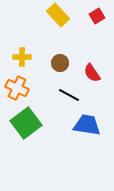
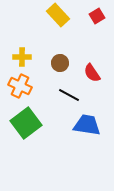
orange cross: moved 3 px right, 2 px up
